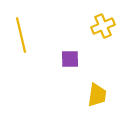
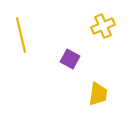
purple square: rotated 30 degrees clockwise
yellow trapezoid: moved 1 px right, 1 px up
